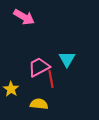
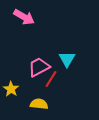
red line: rotated 42 degrees clockwise
